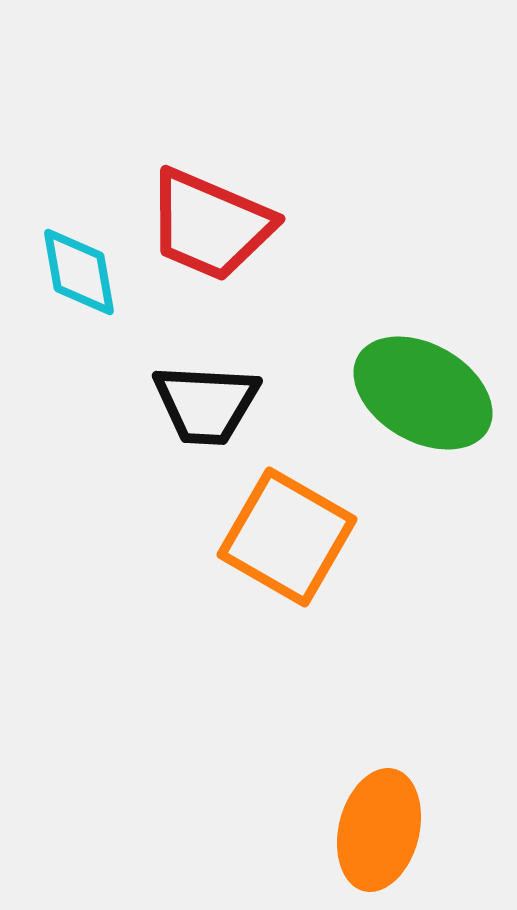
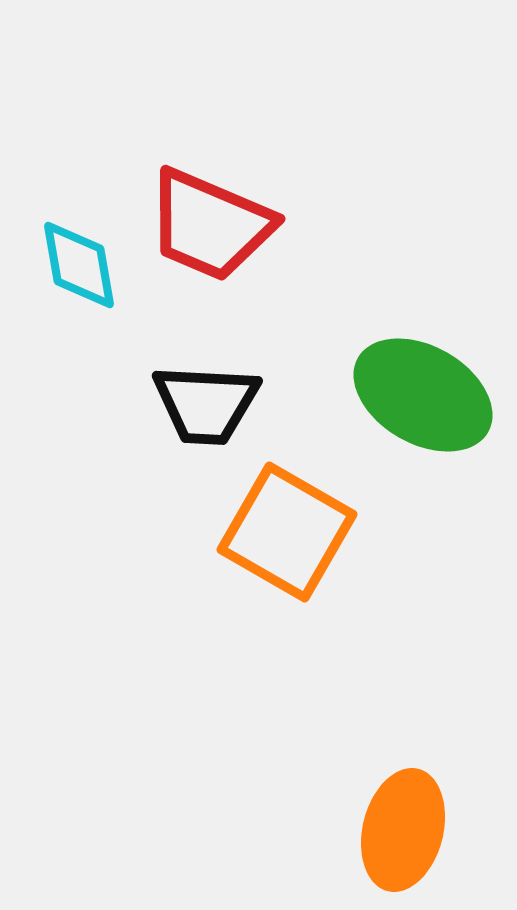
cyan diamond: moved 7 px up
green ellipse: moved 2 px down
orange square: moved 5 px up
orange ellipse: moved 24 px right
